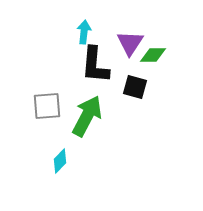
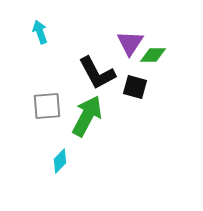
cyan arrow: moved 44 px left; rotated 25 degrees counterclockwise
black L-shape: moved 2 px right, 8 px down; rotated 33 degrees counterclockwise
